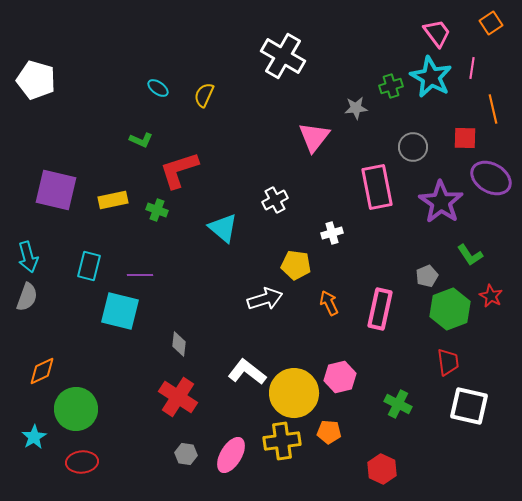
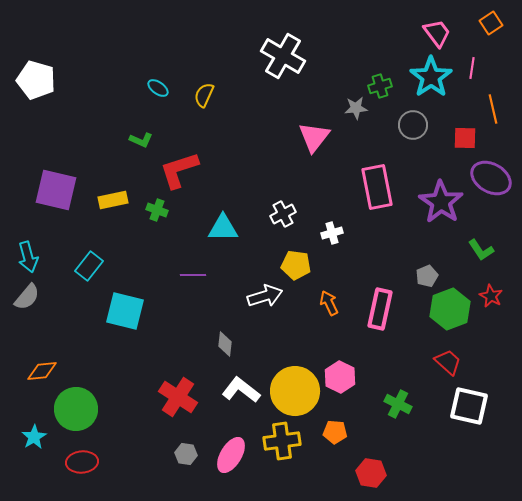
cyan star at (431, 77): rotated 9 degrees clockwise
green cross at (391, 86): moved 11 px left
gray circle at (413, 147): moved 22 px up
white cross at (275, 200): moved 8 px right, 14 px down
cyan triangle at (223, 228): rotated 40 degrees counterclockwise
green L-shape at (470, 255): moved 11 px right, 5 px up
cyan rectangle at (89, 266): rotated 24 degrees clockwise
purple line at (140, 275): moved 53 px right
gray semicircle at (27, 297): rotated 20 degrees clockwise
white arrow at (265, 299): moved 3 px up
cyan square at (120, 311): moved 5 px right
gray diamond at (179, 344): moved 46 px right
red trapezoid at (448, 362): rotated 40 degrees counterclockwise
orange diamond at (42, 371): rotated 20 degrees clockwise
white L-shape at (247, 372): moved 6 px left, 18 px down
pink hexagon at (340, 377): rotated 20 degrees counterclockwise
yellow circle at (294, 393): moved 1 px right, 2 px up
orange pentagon at (329, 432): moved 6 px right
red hexagon at (382, 469): moved 11 px left, 4 px down; rotated 16 degrees counterclockwise
